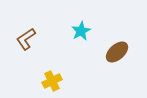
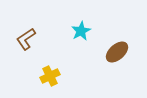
yellow cross: moved 2 px left, 5 px up
